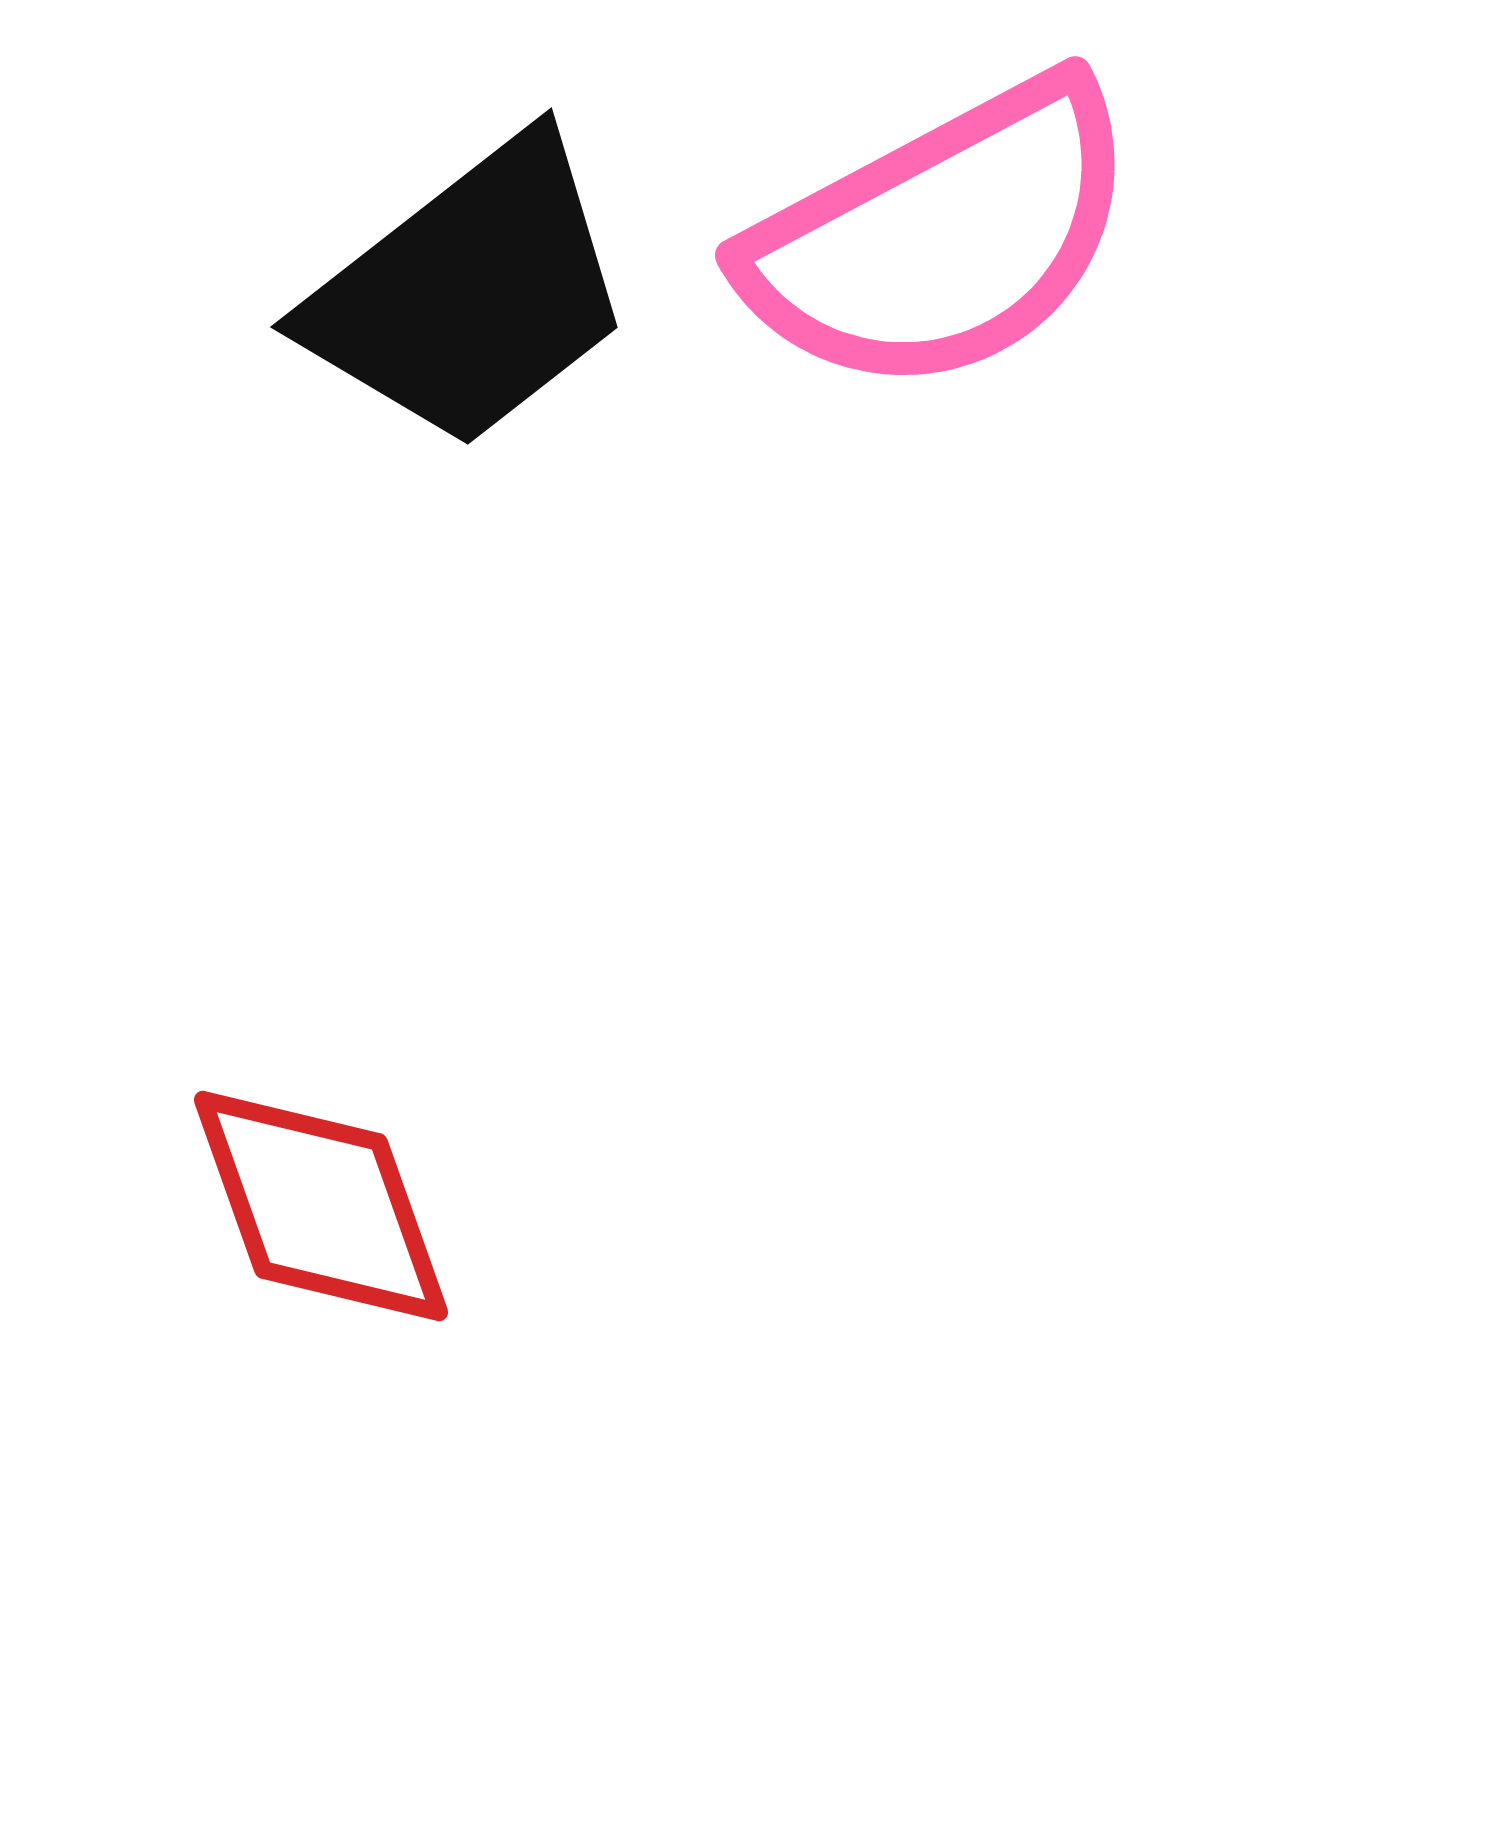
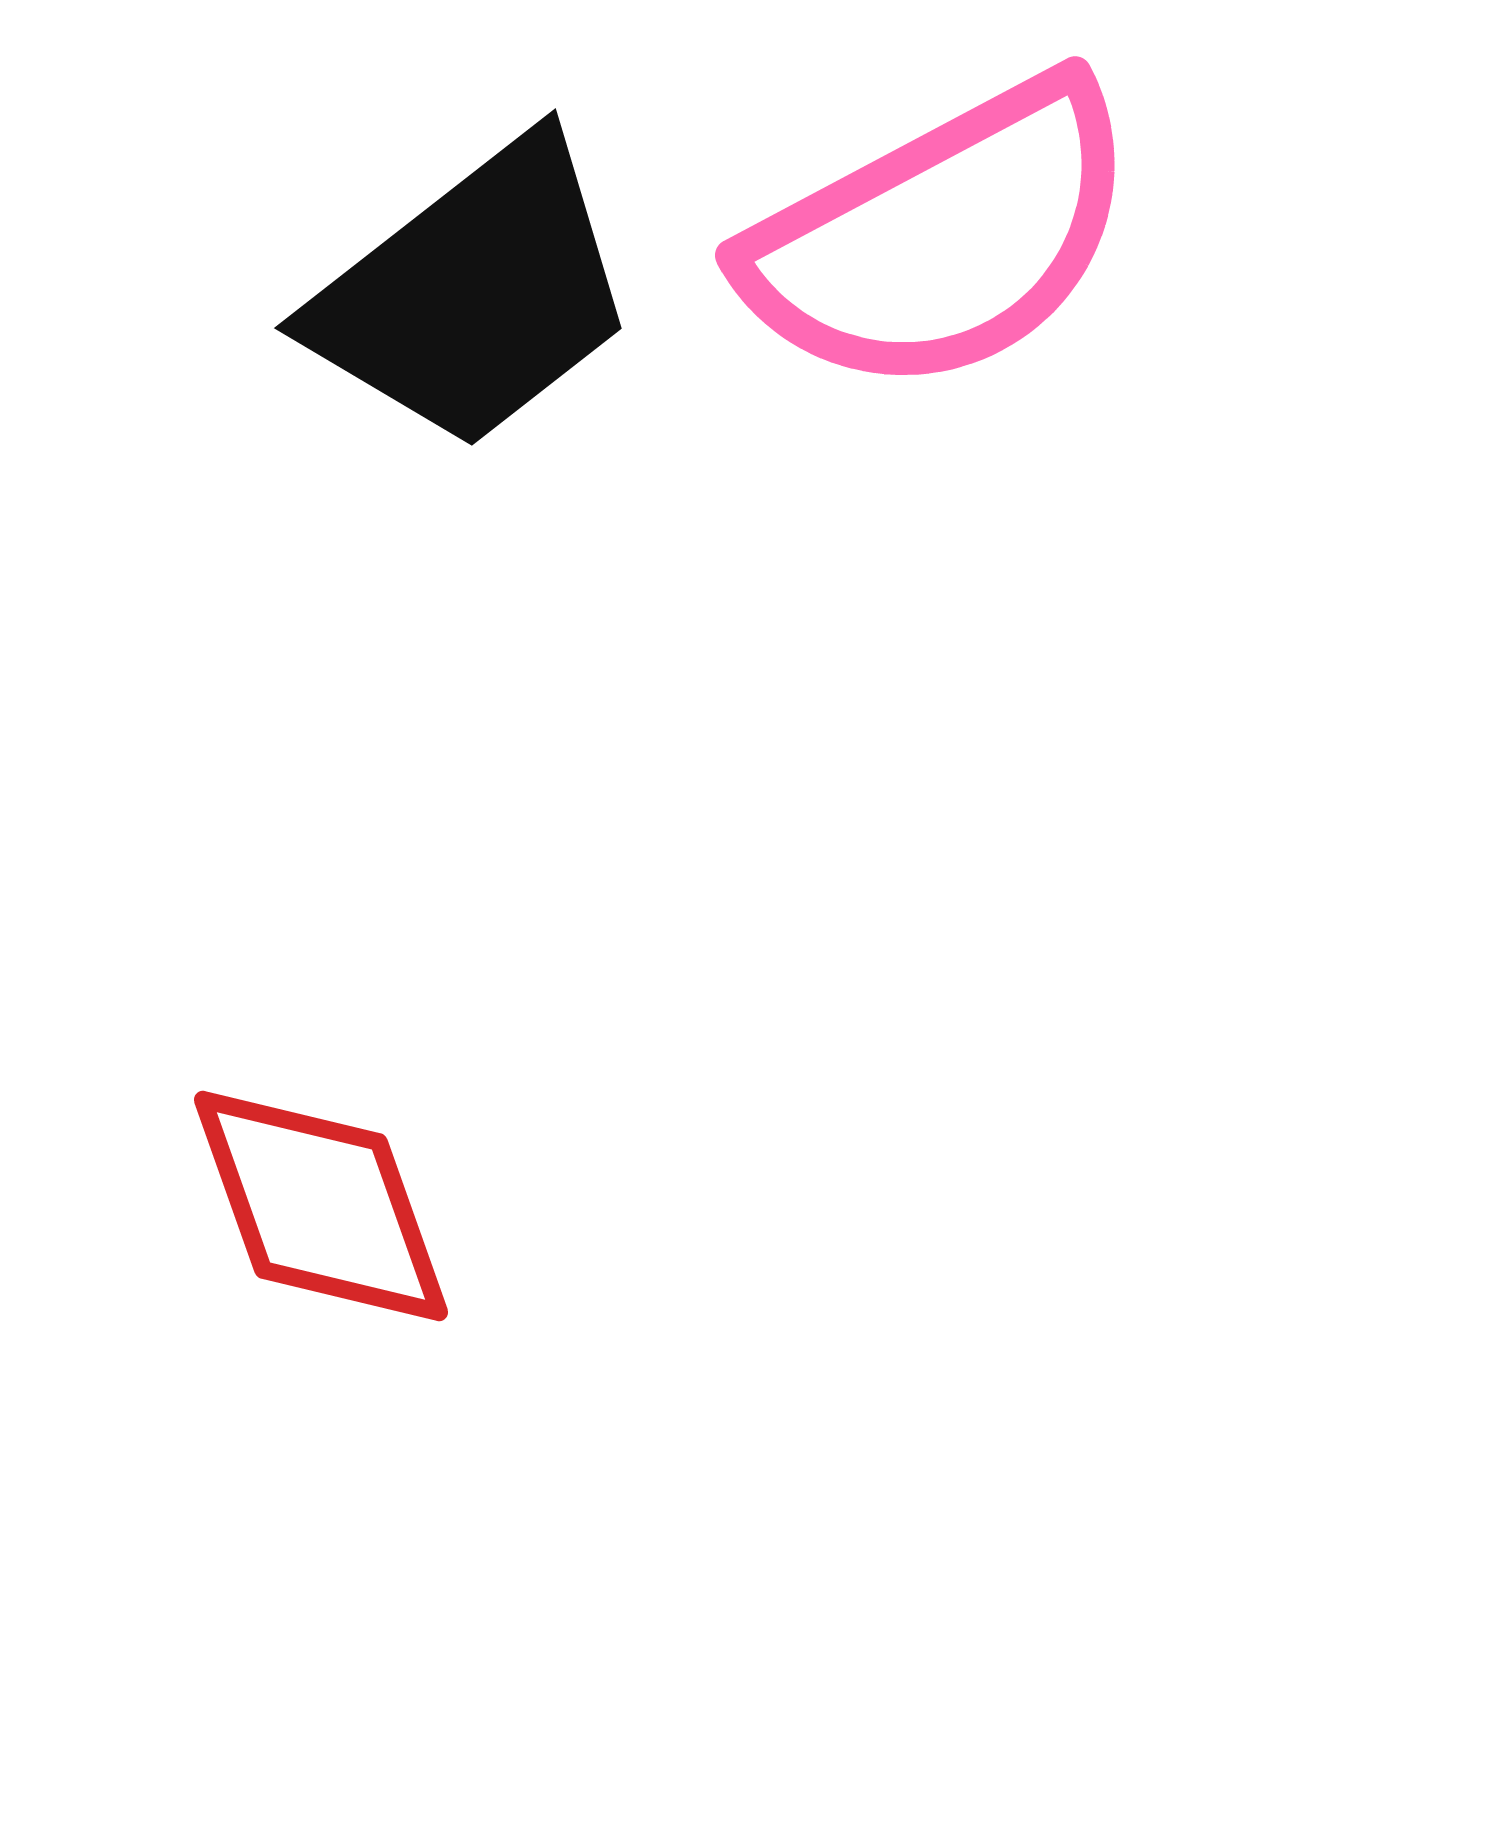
black trapezoid: moved 4 px right, 1 px down
